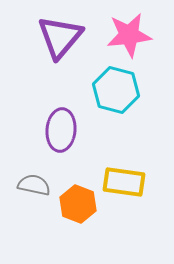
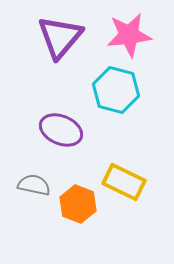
purple ellipse: rotated 72 degrees counterclockwise
yellow rectangle: rotated 18 degrees clockwise
